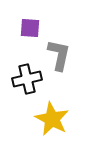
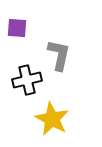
purple square: moved 13 px left
black cross: moved 1 px down
